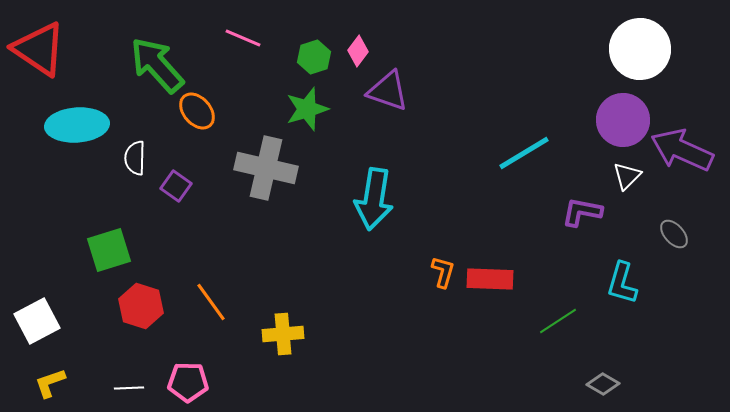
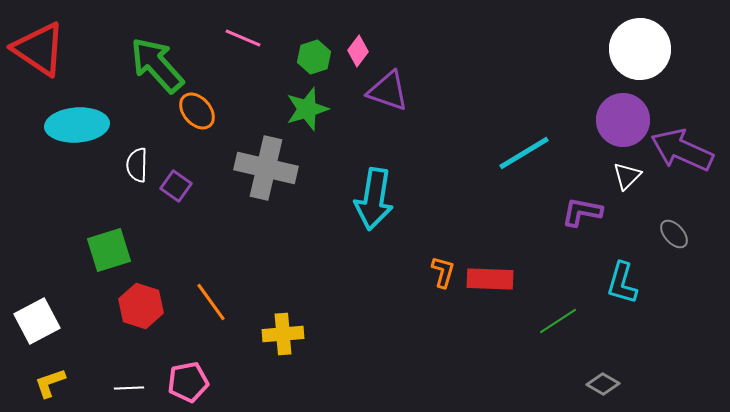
white semicircle: moved 2 px right, 7 px down
pink pentagon: rotated 12 degrees counterclockwise
